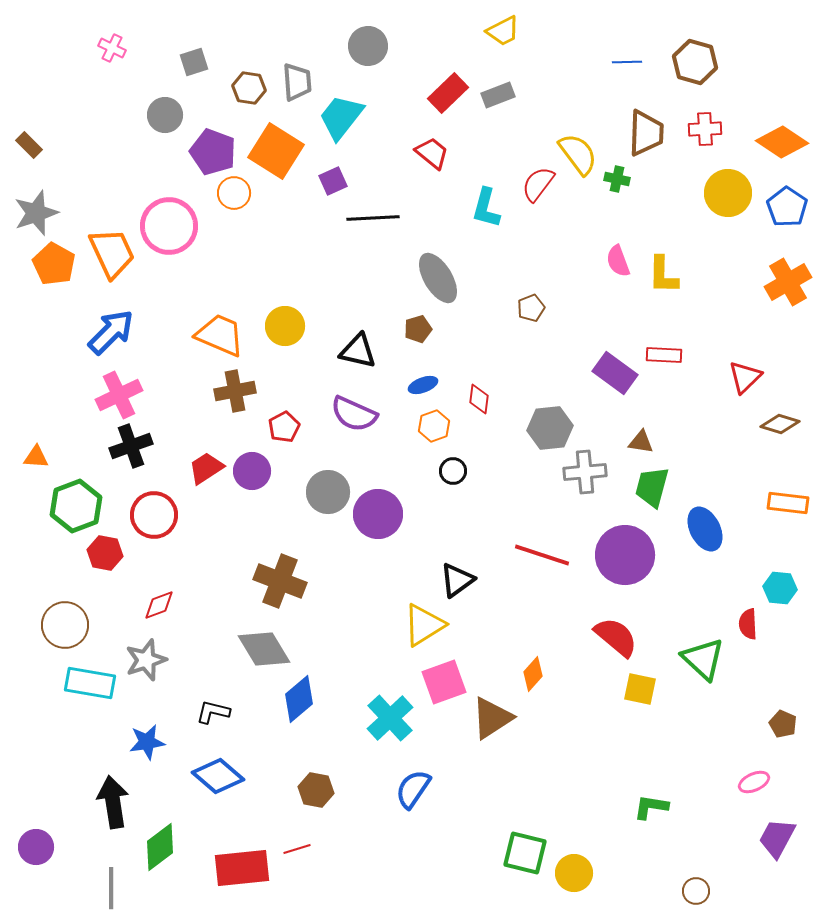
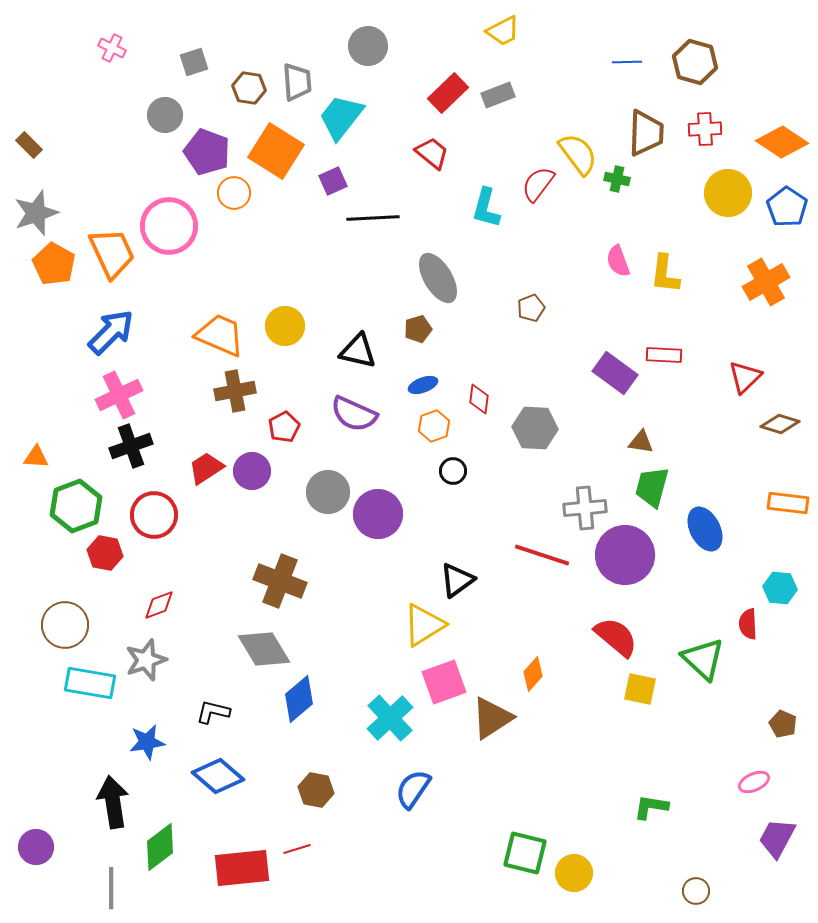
purple pentagon at (213, 152): moved 6 px left
yellow L-shape at (663, 275): moved 2 px right, 1 px up; rotated 6 degrees clockwise
orange cross at (788, 282): moved 22 px left
gray hexagon at (550, 428): moved 15 px left; rotated 9 degrees clockwise
gray cross at (585, 472): moved 36 px down
